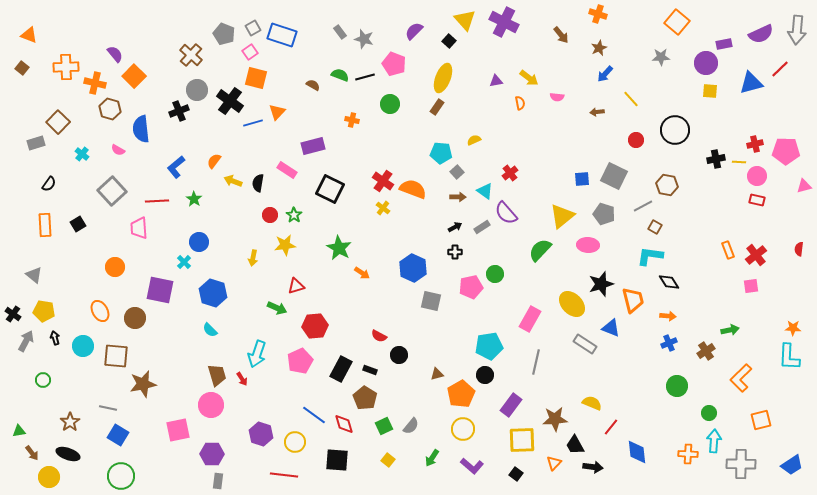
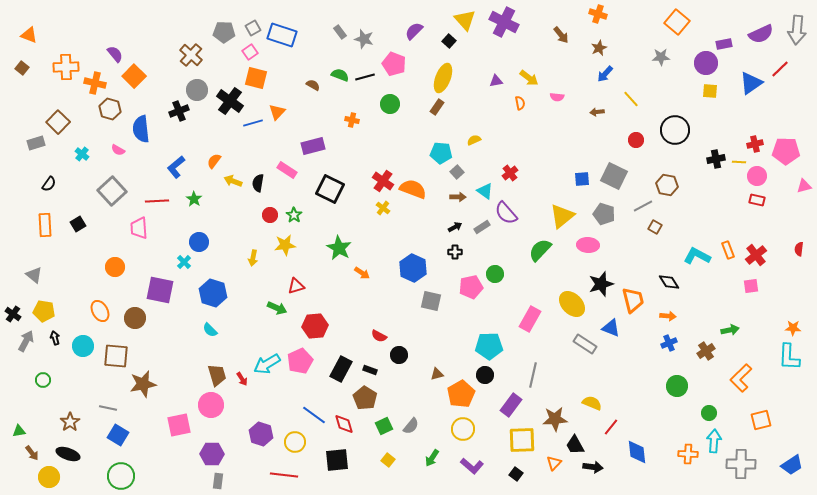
gray pentagon at (224, 34): moved 2 px up; rotated 20 degrees counterclockwise
blue triangle at (751, 83): rotated 20 degrees counterclockwise
cyan L-shape at (650, 256): moved 47 px right; rotated 20 degrees clockwise
cyan pentagon at (489, 346): rotated 8 degrees clockwise
cyan arrow at (257, 354): moved 10 px right, 10 px down; rotated 40 degrees clockwise
gray line at (536, 362): moved 3 px left, 13 px down
pink square at (178, 430): moved 1 px right, 5 px up
black square at (337, 460): rotated 10 degrees counterclockwise
